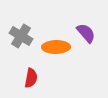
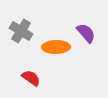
gray cross: moved 5 px up
red semicircle: rotated 66 degrees counterclockwise
